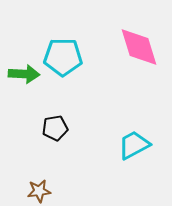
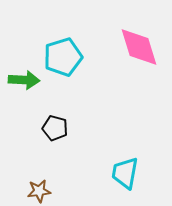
cyan pentagon: rotated 18 degrees counterclockwise
green arrow: moved 6 px down
black pentagon: rotated 25 degrees clockwise
cyan trapezoid: moved 9 px left, 28 px down; rotated 52 degrees counterclockwise
